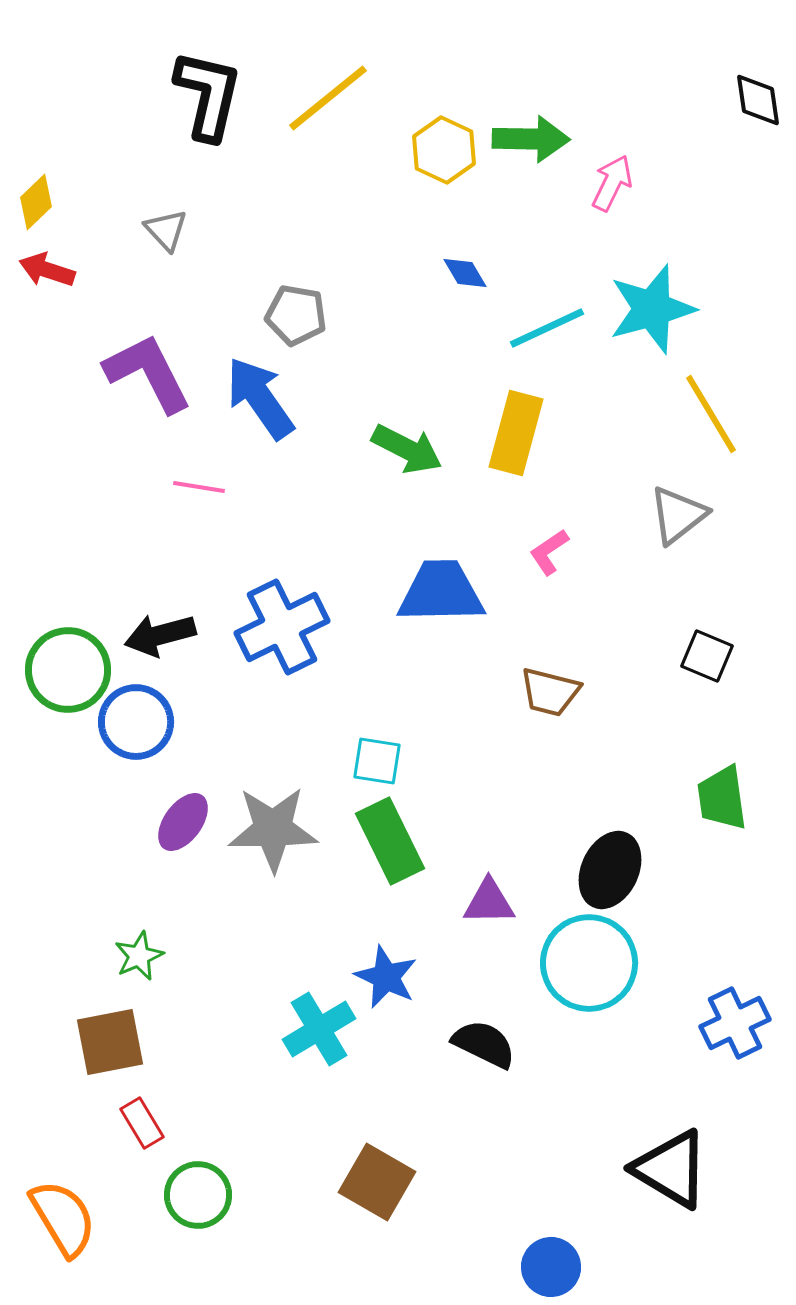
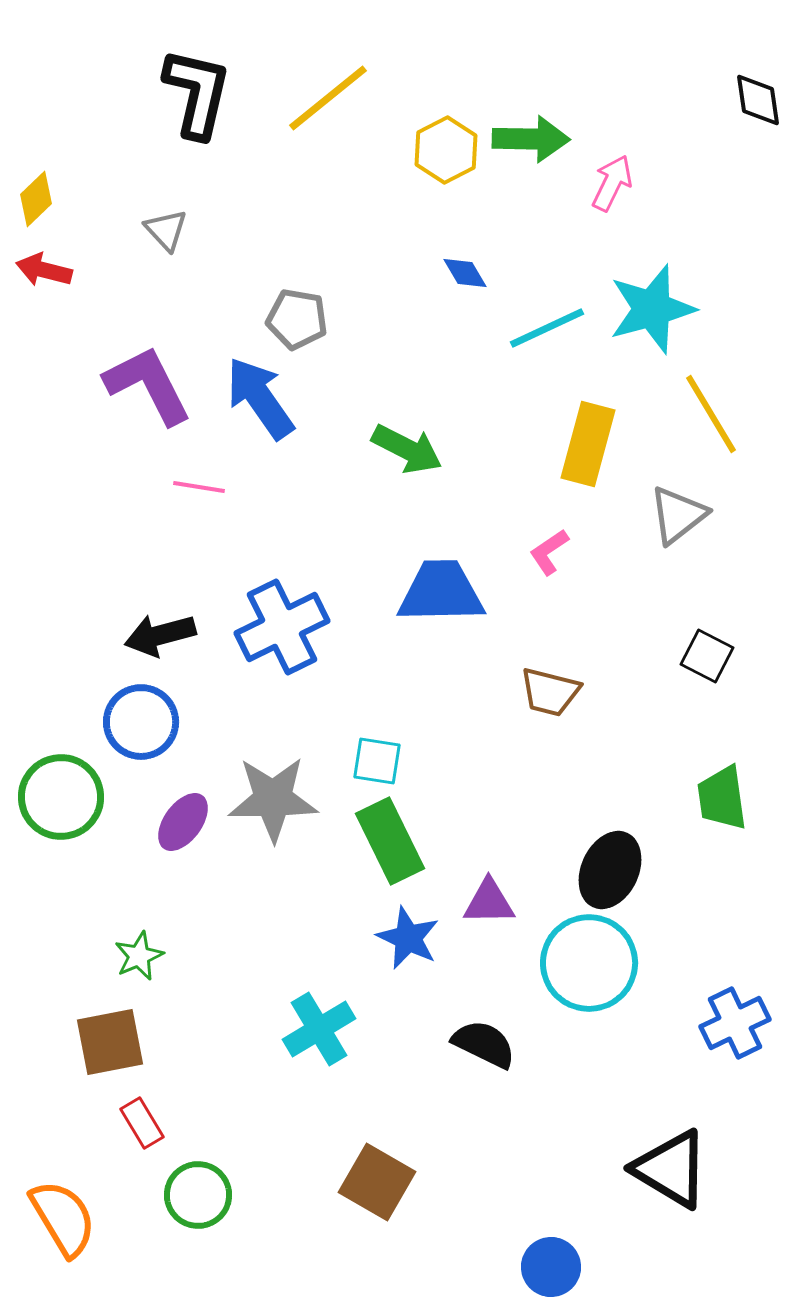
black L-shape at (208, 95): moved 11 px left, 2 px up
yellow hexagon at (444, 150): moved 2 px right; rotated 8 degrees clockwise
yellow diamond at (36, 202): moved 3 px up
red arrow at (47, 270): moved 3 px left; rotated 4 degrees counterclockwise
gray pentagon at (296, 315): moved 1 px right, 4 px down
purple L-shape at (148, 373): moved 12 px down
yellow rectangle at (516, 433): moved 72 px right, 11 px down
black square at (707, 656): rotated 4 degrees clockwise
green circle at (68, 670): moved 7 px left, 127 px down
blue circle at (136, 722): moved 5 px right
gray star at (273, 829): moved 30 px up
blue star at (386, 977): moved 22 px right, 39 px up
